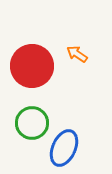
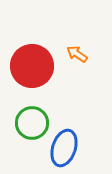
blue ellipse: rotated 6 degrees counterclockwise
